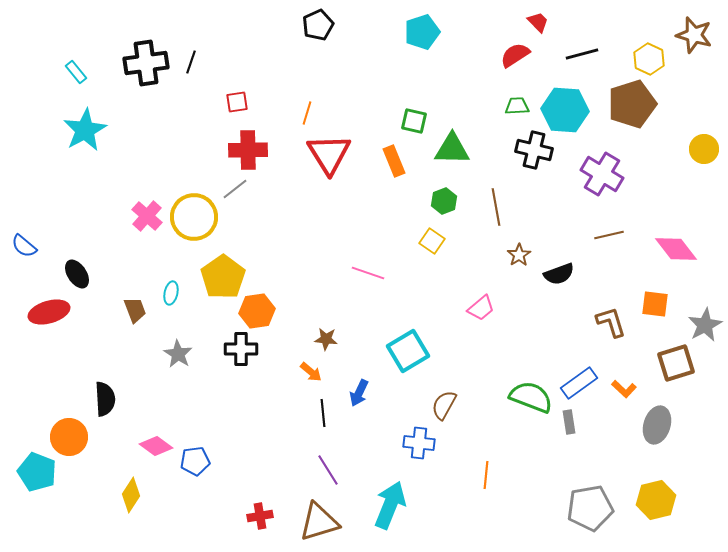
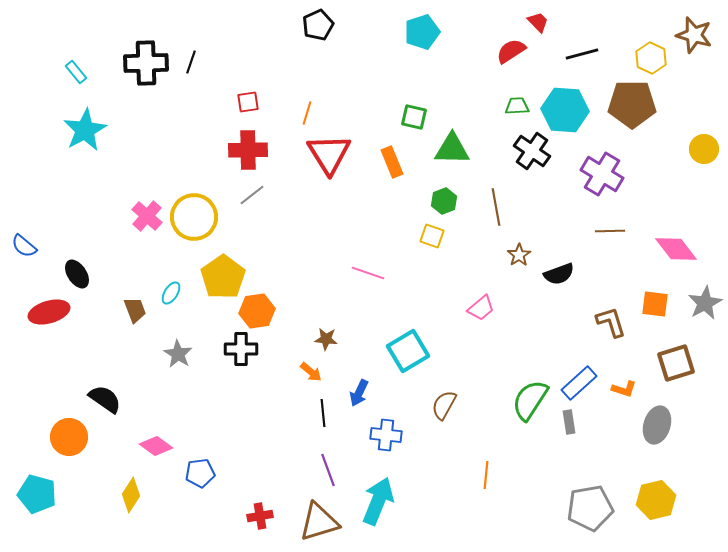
red semicircle at (515, 55): moved 4 px left, 4 px up
yellow hexagon at (649, 59): moved 2 px right, 1 px up
black cross at (146, 63): rotated 6 degrees clockwise
red square at (237, 102): moved 11 px right
brown pentagon at (632, 104): rotated 18 degrees clockwise
green square at (414, 121): moved 4 px up
black cross at (534, 150): moved 2 px left, 1 px down; rotated 21 degrees clockwise
orange rectangle at (394, 161): moved 2 px left, 1 px down
gray line at (235, 189): moved 17 px right, 6 px down
brown line at (609, 235): moved 1 px right, 4 px up; rotated 12 degrees clockwise
yellow square at (432, 241): moved 5 px up; rotated 15 degrees counterclockwise
cyan ellipse at (171, 293): rotated 20 degrees clockwise
gray star at (705, 325): moved 22 px up
blue rectangle at (579, 383): rotated 6 degrees counterclockwise
orange L-shape at (624, 389): rotated 25 degrees counterclockwise
green semicircle at (531, 397): moved 1 px left, 3 px down; rotated 78 degrees counterclockwise
black semicircle at (105, 399): rotated 52 degrees counterclockwise
blue cross at (419, 443): moved 33 px left, 8 px up
blue pentagon at (195, 461): moved 5 px right, 12 px down
purple line at (328, 470): rotated 12 degrees clockwise
cyan pentagon at (37, 472): moved 22 px down; rotated 6 degrees counterclockwise
cyan arrow at (390, 505): moved 12 px left, 4 px up
